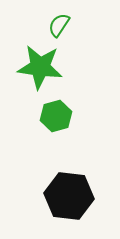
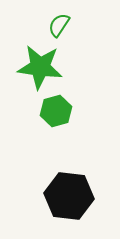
green hexagon: moved 5 px up
